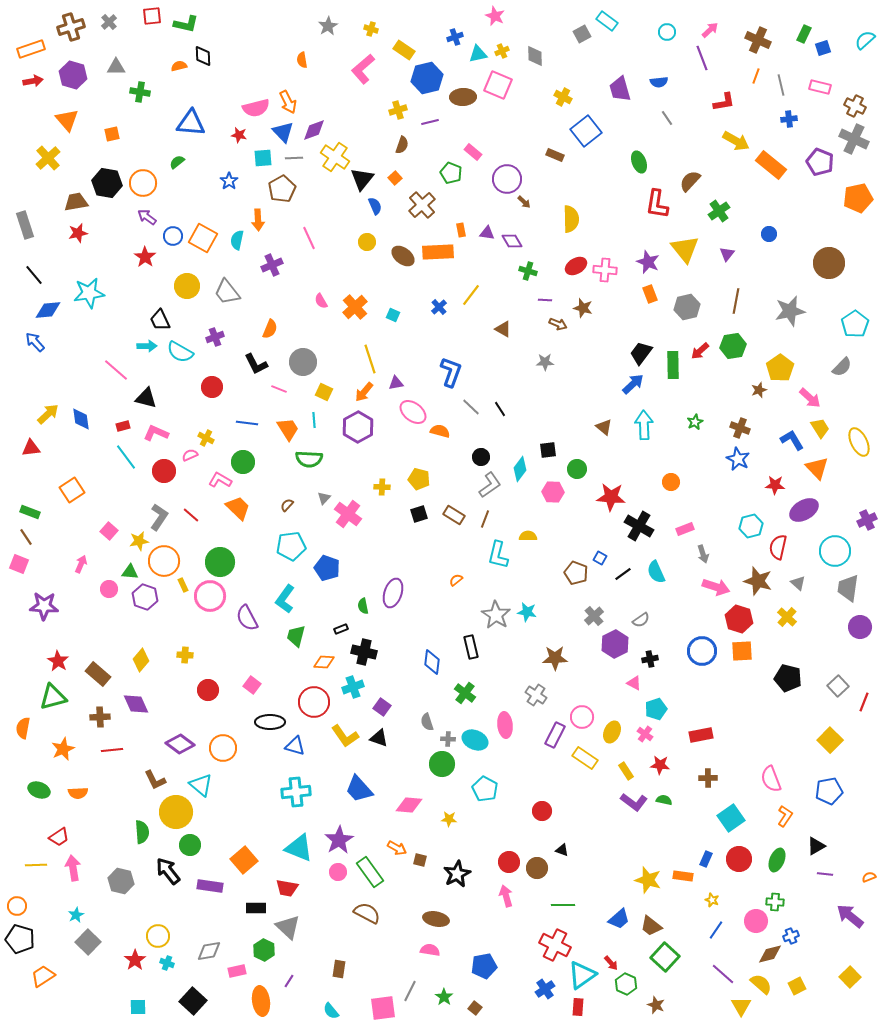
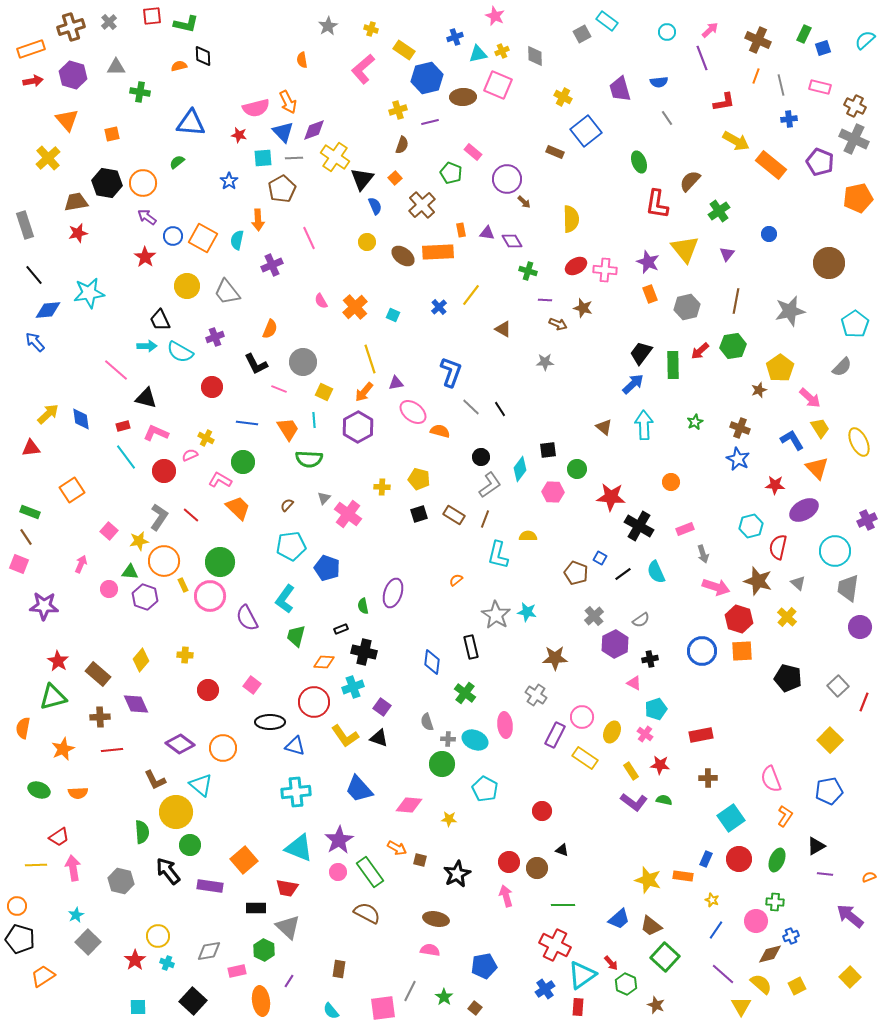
brown rectangle at (555, 155): moved 3 px up
yellow rectangle at (626, 771): moved 5 px right
